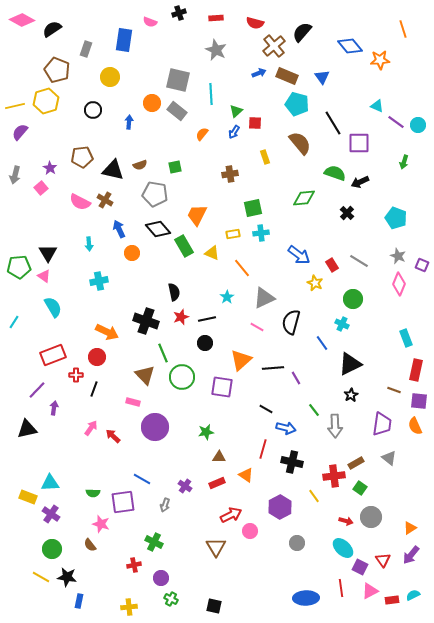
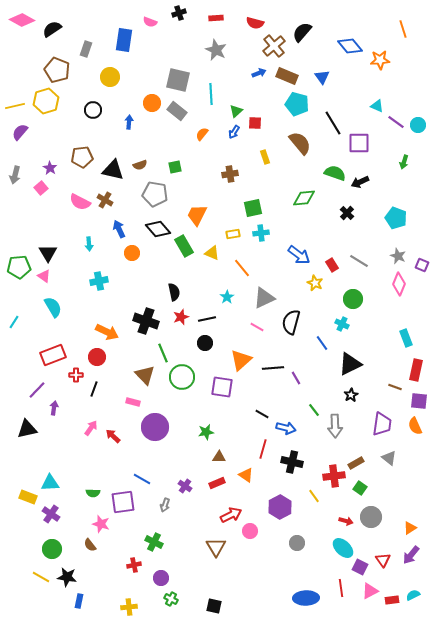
brown line at (394, 390): moved 1 px right, 3 px up
black line at (266, 409): moved 4 px left, 5 px down
